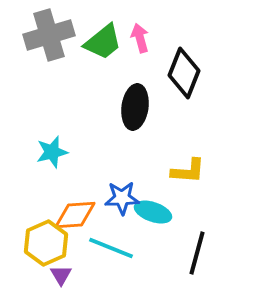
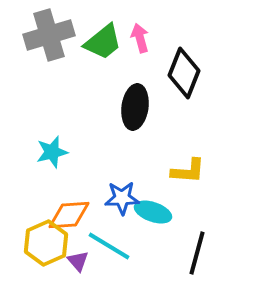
orange diamond: moved 6 px left
cyan line: moved 2 px left, 2 px up; rotated 9 degrees clockwise
purple triangle: moved 17 px right, 14 px up; rotated 10 degrees counterclockwise
